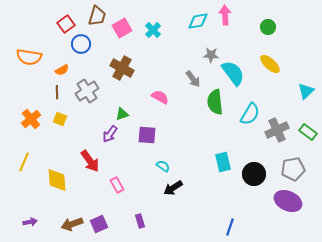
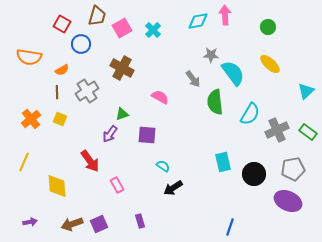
red square at (66, 24): moved 4 px left; rotated 24 degrees counterclockwise
yellow diamond at (57, 180): moved 6 px down
